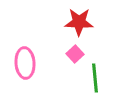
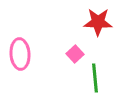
red star: moved 19 px right
pink ellipse: moved 5 px left, 9 px up
